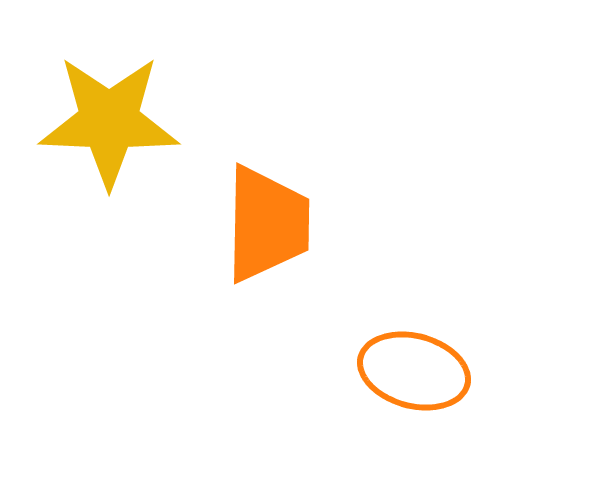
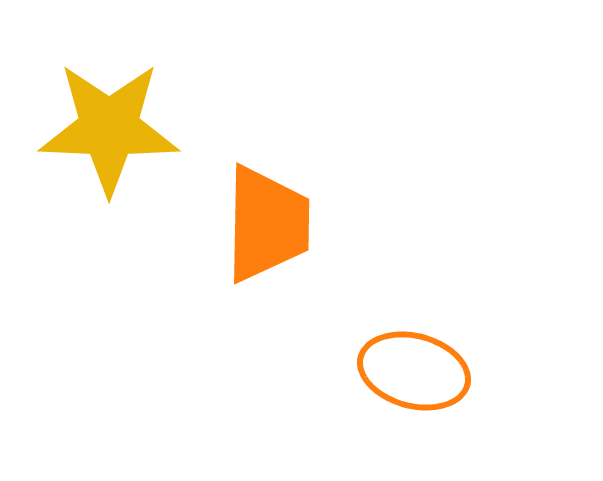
yellow star: moved 7 px down
